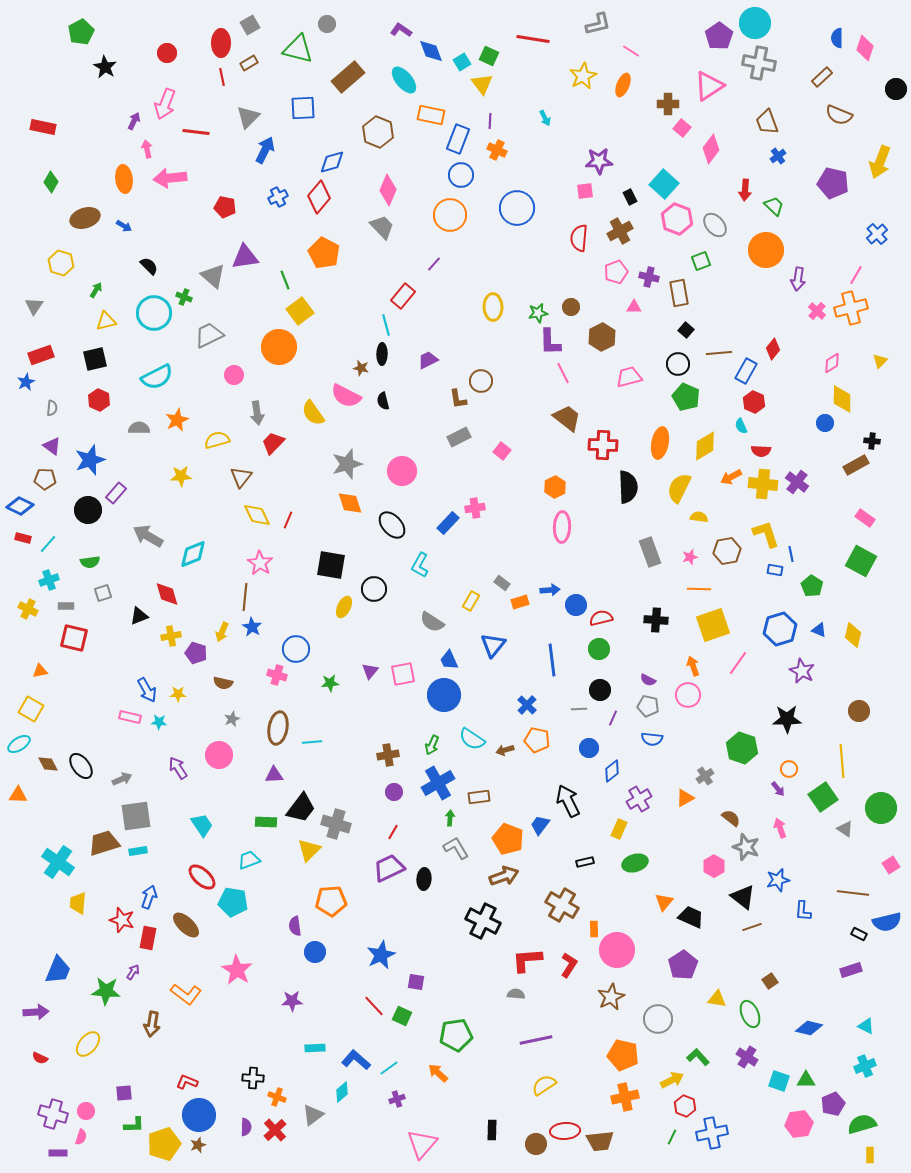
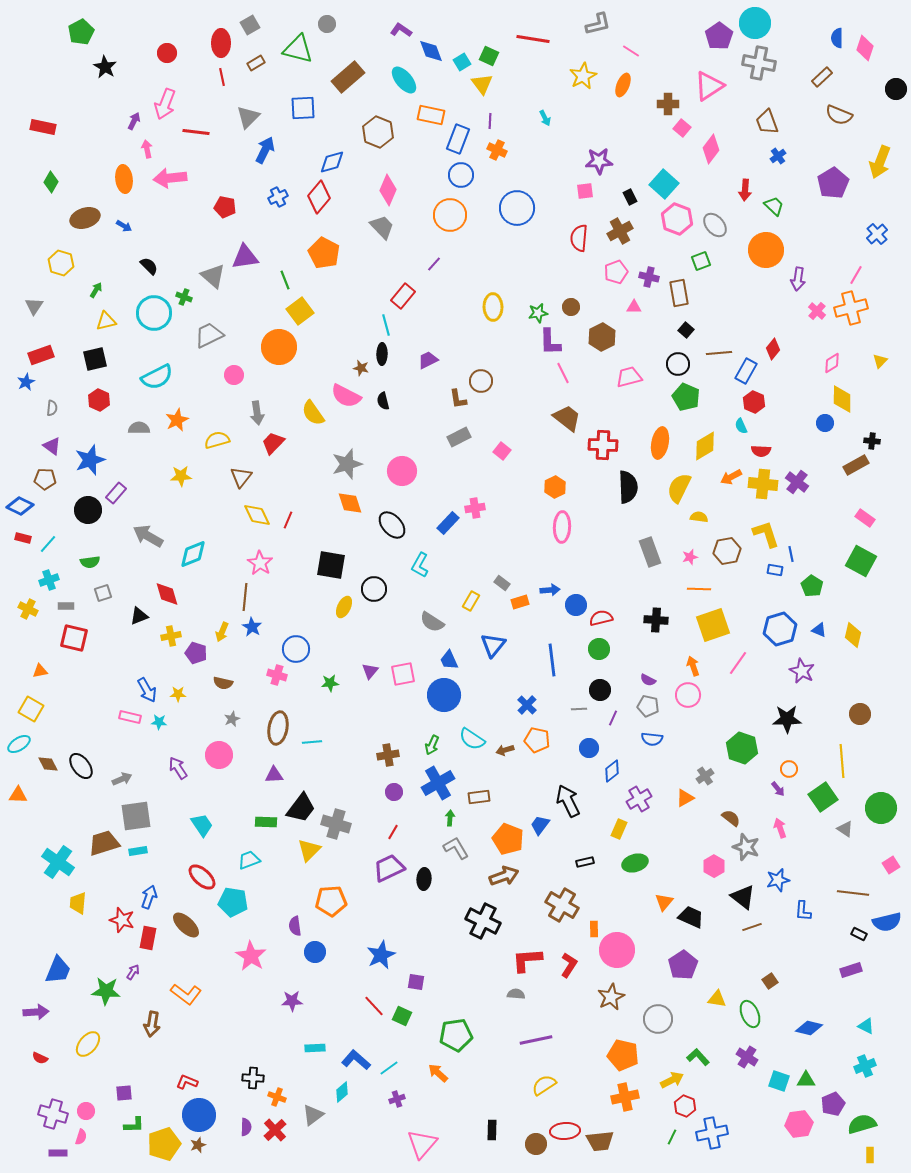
brown rectangle at (249, 63): moved 7 px right
purple pentagon at (833, 183): rotated 28 degrees clockwise
brown circle at (859, 711): moved 1 px right, 3 px down
pink star at (237, 970): moved 14 px right, 14 px up
